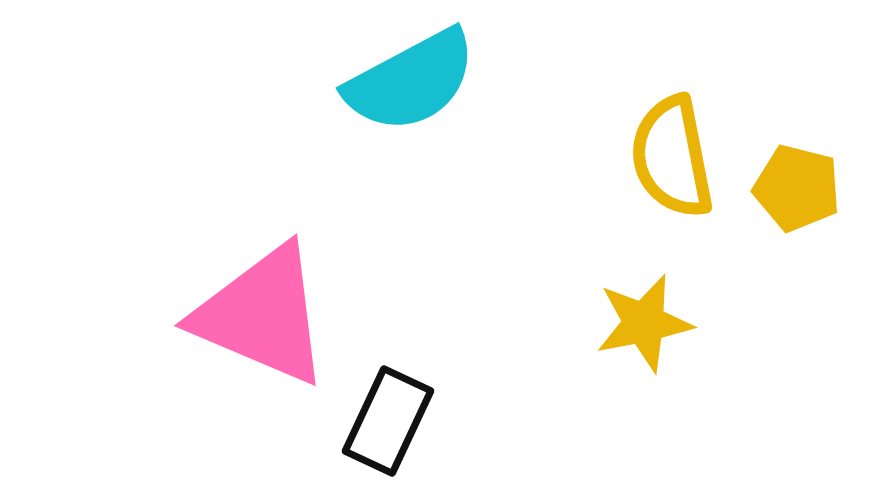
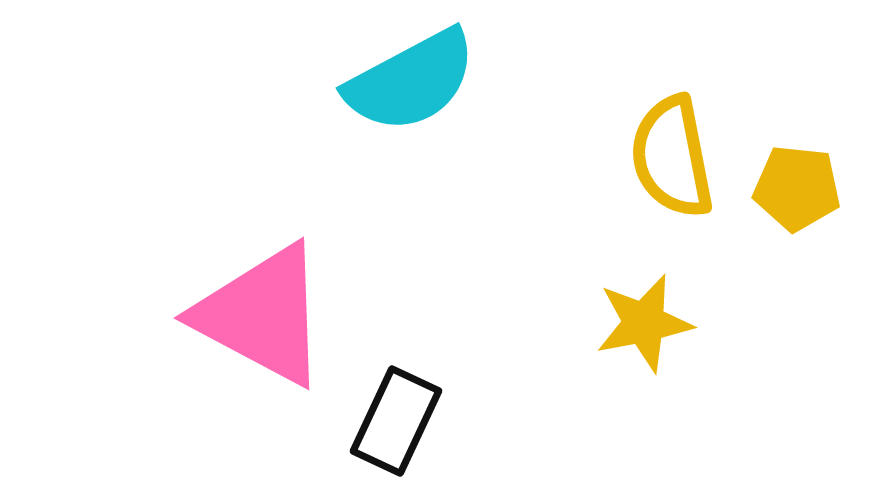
yellow pentagon: rotated 8 degrees counterclockwise
pink triangle: rotated 5 degrees clockwise
black rectangle: moved 8 px right
